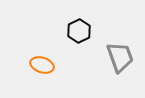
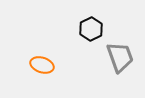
black hexagon: moved 12 px right, 2 px up
